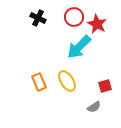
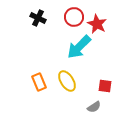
red square: rotated 24 degrees clockwise
